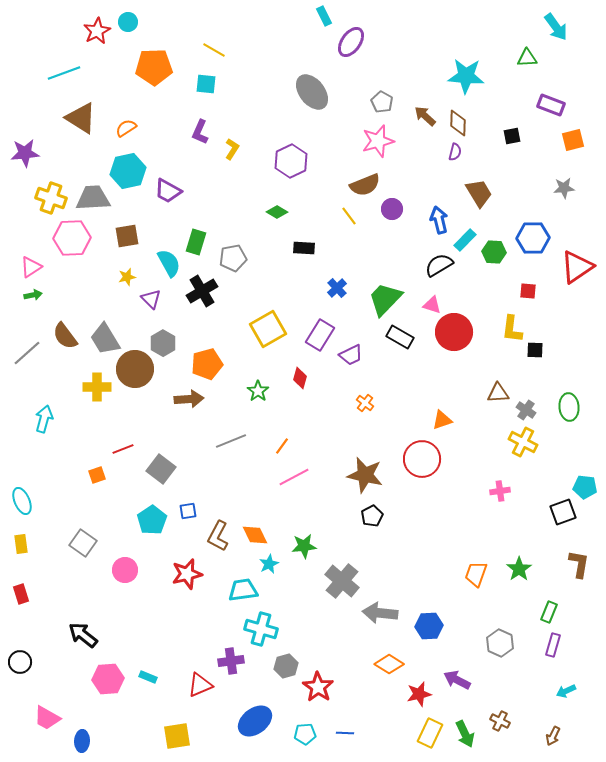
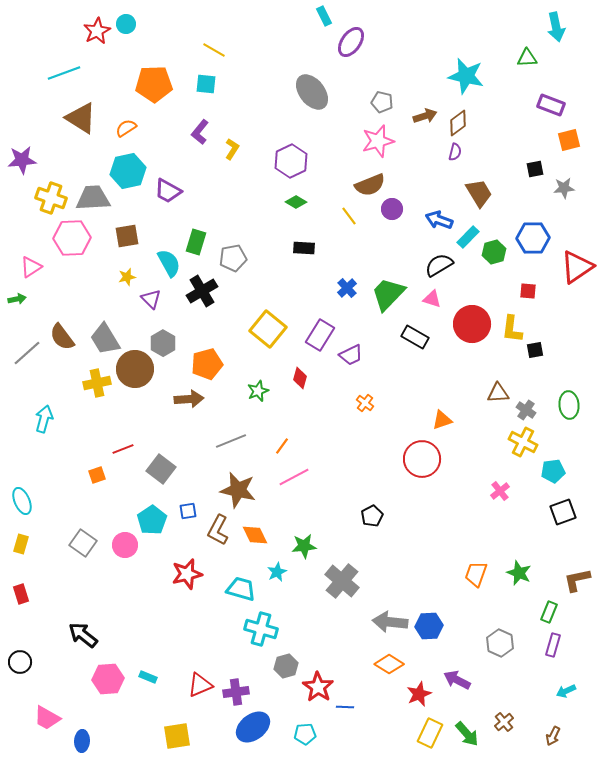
cyan circle at (128, 22): moved 2 px left, 2 px down
cyan arrow at (556, 27): rotated 24 degrees clockwise
orange pentagon at (154, 67): moved 17 px down
cyan star at (466, 76): rotated 9 degrees clockwise
gray pentagon at (382, 102): rotated 15 degrees counterclockwise
brown arrow at (425, 116): rotated 120 degrees clockwise
brown diamond at (458, 123): rotated 52 degrees clockwise
purple L-shape at (200, 132): rotated 15 degrees clockwise
black square at (512, 136): moved 23 px right, 33 px down
orange square at (573, 140): moved 4 px left
purple star at (25, 153): moved 3 px left, 7 px down
brown semicircle at (365, 185): moved 5 px right
green diamond at (277, 212): moved 19 px right, 10 px up
blue arrow at (439, 220): rotated 56 degrees counterclockwise
cyan rectangle at (465, 240): moved 3 px right, 3 px up
green hexagon at (494, 252): rotated 20 degrees counterclockwise
blue cross at (337, 288): moved 10 px right
green arrow at (33, 295): moved 16 px left, 4 px down
green trapezoid at (385, 299): moved 3 px right, 5 px up
pink triangle at (432, 305): moved 6 px up
yellow square at (268, 329): rotated 21 degrees counterclockwise
red circle at (454, 332): moved 18 px right, 8 px up
brown semicircle at (65, 336): moved 3 px left, 1 px down
black rectangle at (400, 337): moved 15 px right
black square at (535, 350): rotated 12 degrees counterclockwise
yellow cross at (97, 387): moved 4 px up; rotated 12 degrees counterclockwise
green star at (258, 391): rotated 15 degrees clockwise
green ellipse at (569, 407): moved 2 px up
brown star at (365, 475): moved 127 px left, 15 px down
cyan pentagon at (585, 487): moved 32 px left, 16 px up; rotated 15 degrees counterclockwise
pink cross at (500, 491): rotated 30 degrees counterclockwise
brown L-shape at (218, 536): moved 6 px up
yellow rectangle at (21, 544): rotated 24 degrees clockwise
cyan star at (269, 564): moved 8 px right, 8 px down
brown L-shape at (579, 564): moved 2 px left, 16 px down; rotated 112 degrees counterclockwise
green star at (519, 569): moved 4 px down; rotated 15 degrees counterclockwise
pink circle at (125, 570): moved 25 px up
cyan trapezoid at (243, 590): moved 2 px left, 1 px up; rotated 24 degrees clockwise
gray arrow at (380, 613): moved 10 px right, 9 px down
purple cross at (231, 661): moved 5 px right, 31 px down
red star at (419, 694): rotated 10 degrees counterclockwise
blue ellipse at (255, 721): moved 2 px left, 6 px down
brown cross at (500, 721): moved 4 px right, 1 px down; rotated 24 degrees clockwise
blue line at (345, 733): moved 26 px up
green arrow at (465, 734): moved 2 px right; rotated 16 degrees counterclockwise
